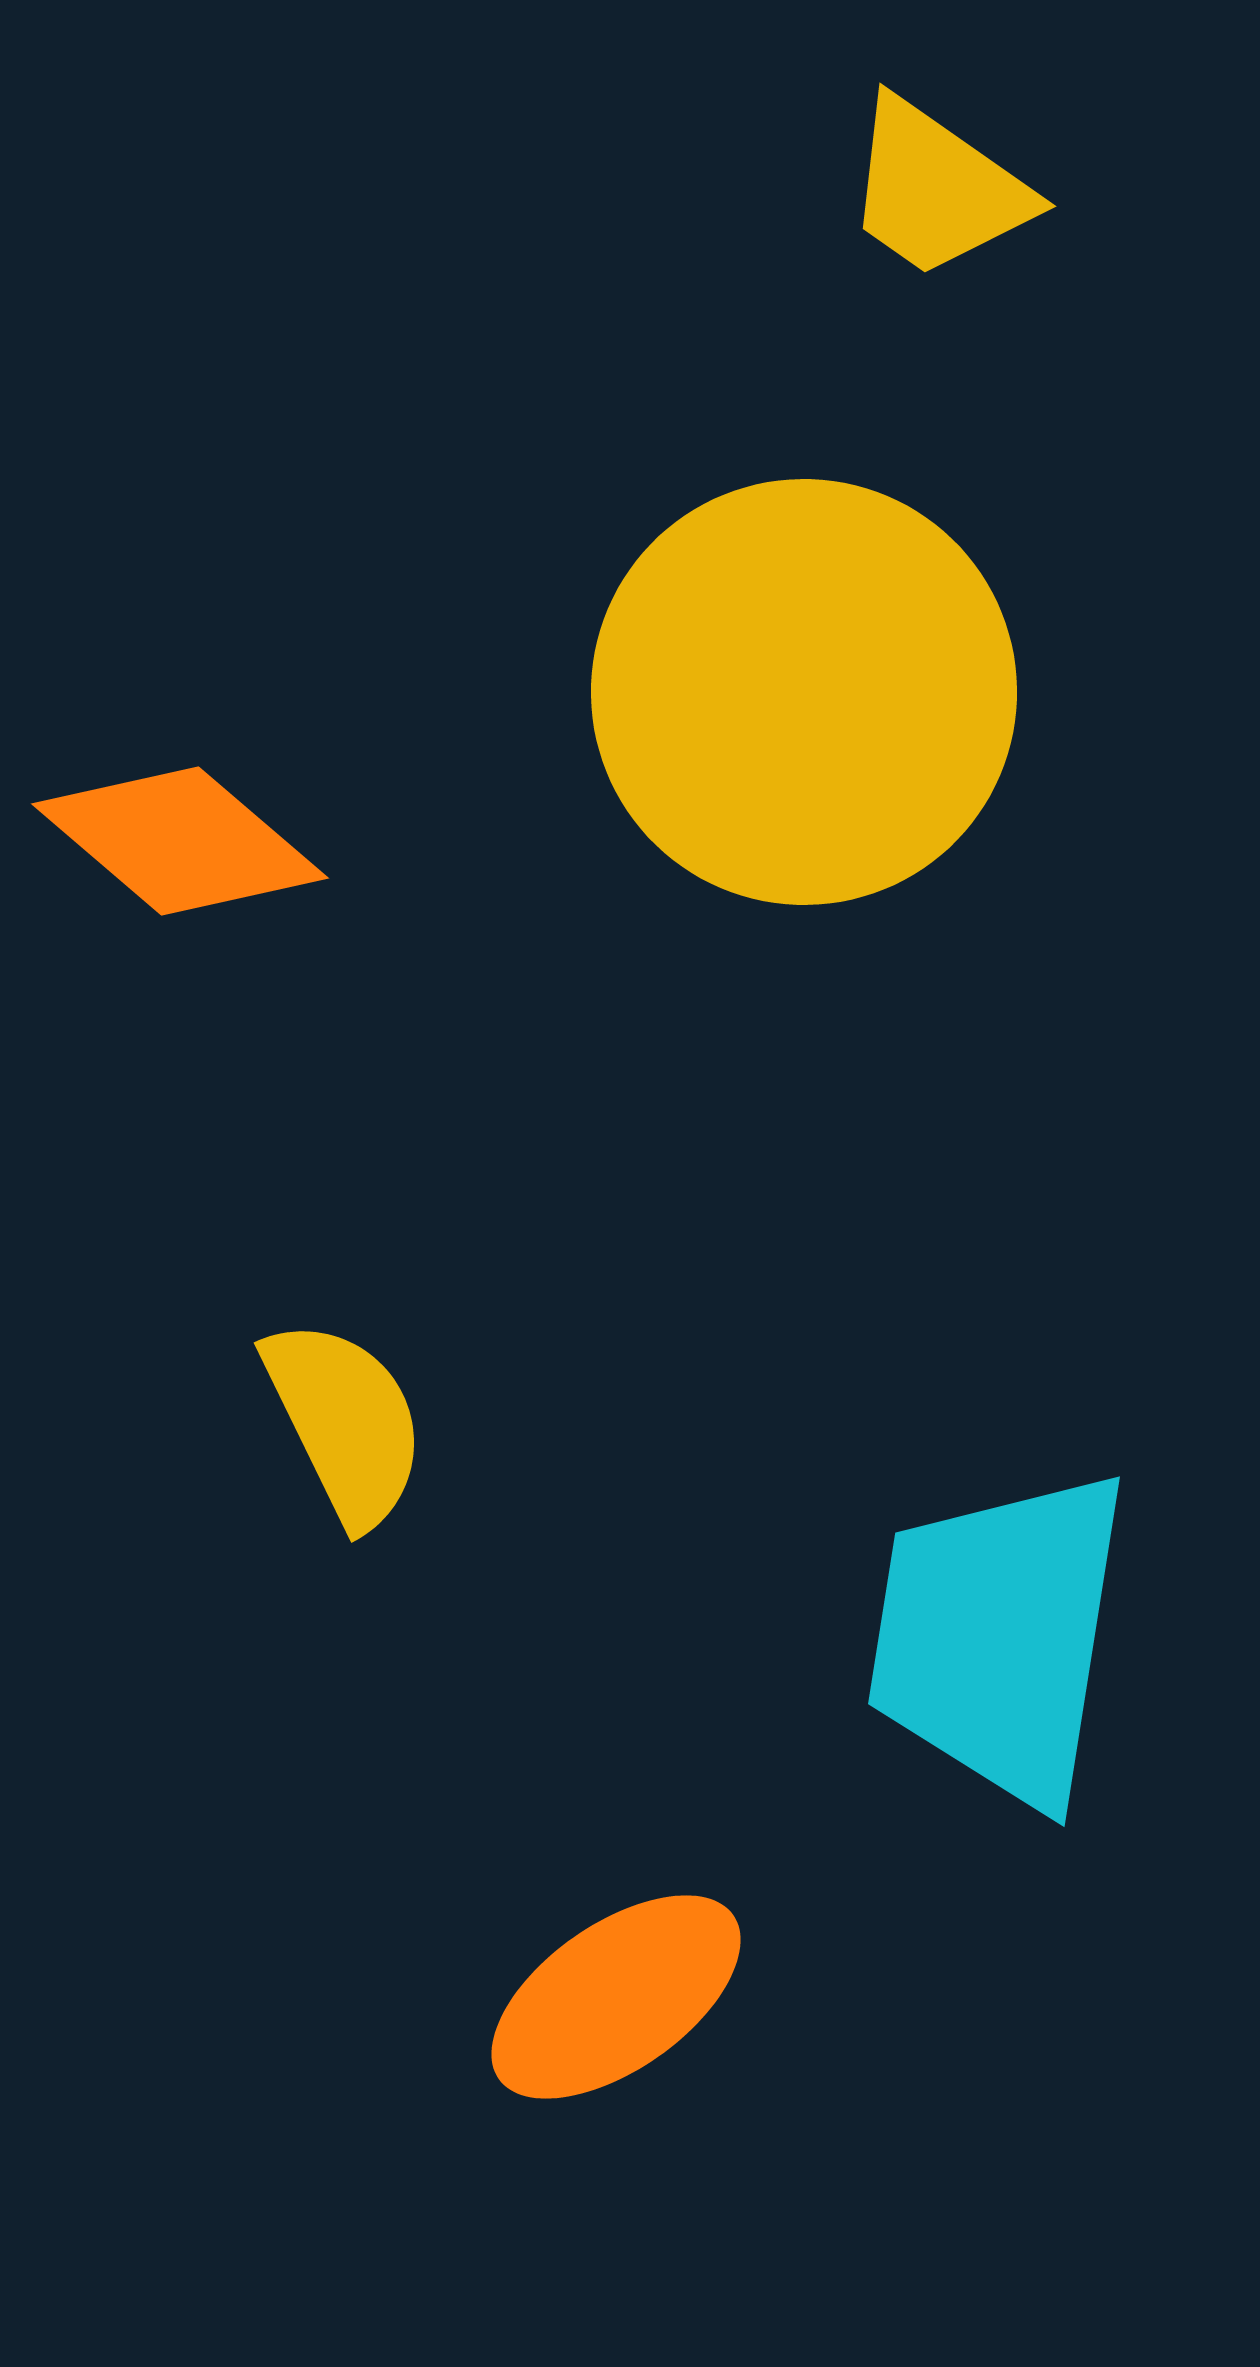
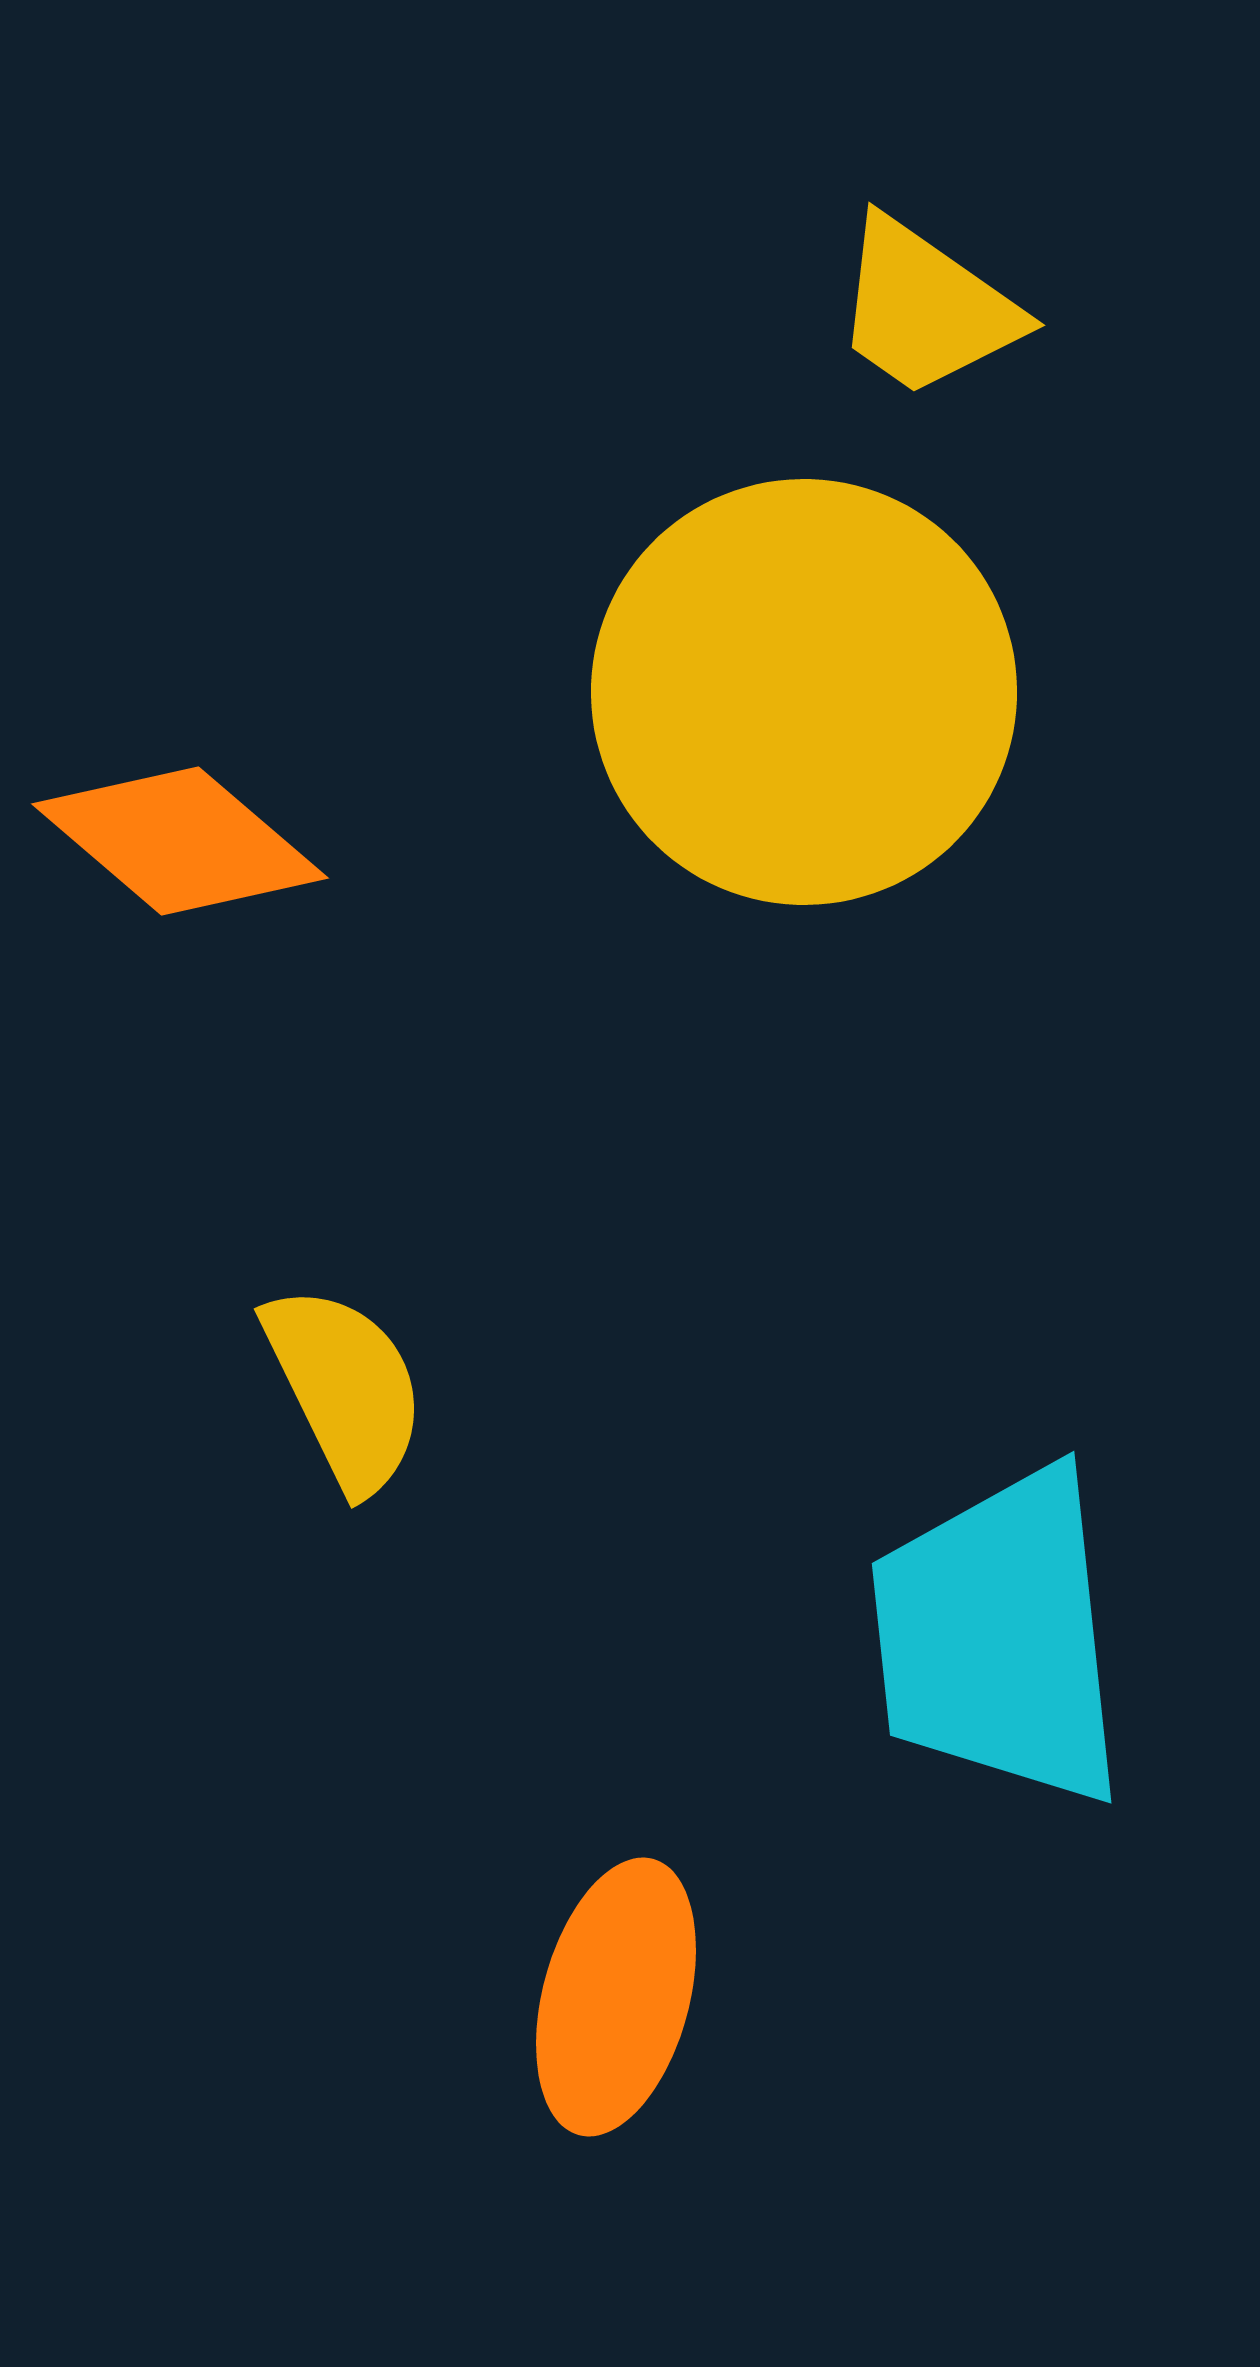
yellow trapezoid: moved 11 px left, 119 px down
yellow semicircle: moved 34 px up
cyan trapezoid: rotated 15 degrees counterclockwise
orange ellipse: rotated 40 degrees counterclockwise
